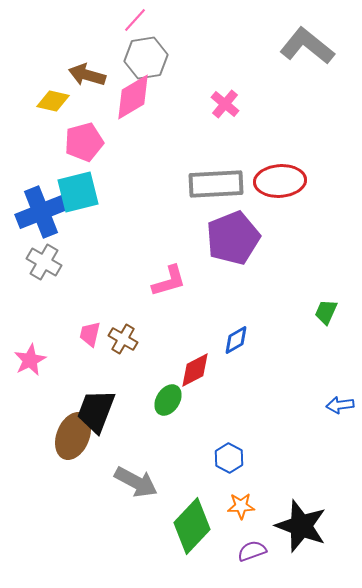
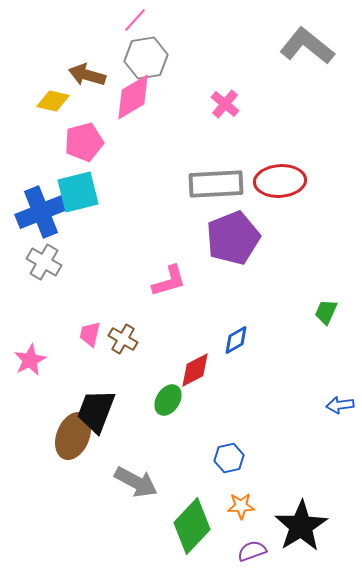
blue hexagon: rotated 20 degrees clockwise
black star: rotated 20 degrees clockwise
